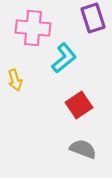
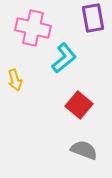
purple rectangle: rotated 8 degrees clockwise
pink cross: rotated 8 degrees clockwise
red square: rotated 16 degrees counterclockwise
gray semicircle: moved 1 px right, 1 px down
